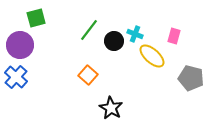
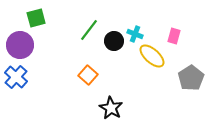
gray pentagon: rotated 25 degrees clockwise
